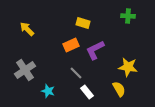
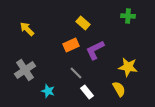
yellow rectangle: rotated 24 degrees clockwise
